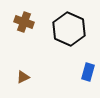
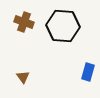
black hexagon: moved 6 px left, 3 px up; rotated 20 degrees counterclockwise
brown triangle: rotated 40 degrees counterclockwise
